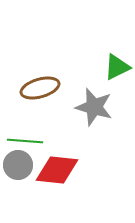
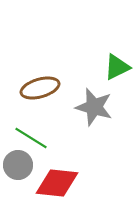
green line: moved 6 px right, 3 px up; rotated 28 degrees clockwise
red diamond: moved 13 px down
